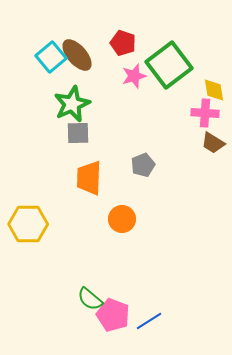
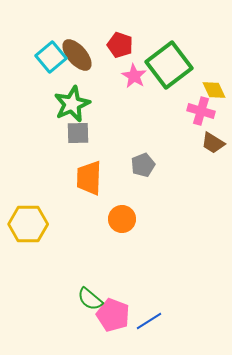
red pentagon: moved 3 px left, 2 px down
pink star: rotated 25 degrees counterclockwise
yellow diamond: rotated 15 degrees counterclockwise
pink cross: moved 4 px left, 2 px up; rotated 12 degrees clockwise
